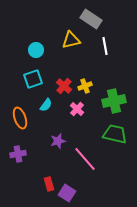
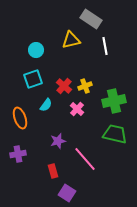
red rectangle: moved 4 px right, 13 px up
